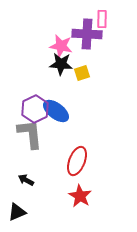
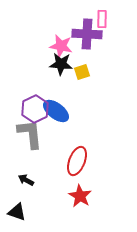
yellow square: moved 1 px up
black triangle: rotated 42 degrees clockwise
